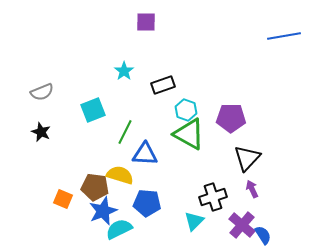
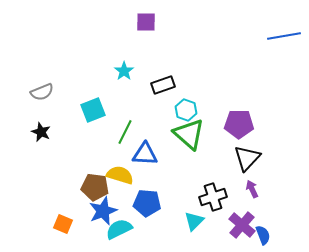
purple pentagon: moved 8 px right, 6 px down
green triangle: rotated 12 degrees clockwise
orange square: moved 25 px down
blue semicircle: rotated 12 degrees clockwise
